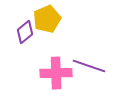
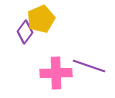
yellow pentagon: moved 6 px left
purple diamond: rotated 15 degrees counterclockwise
